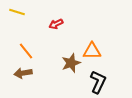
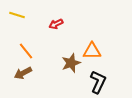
yellow line: moved 3 px down
brown arrow: rotated 18 degrees counterclockwise
